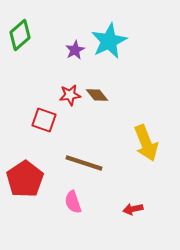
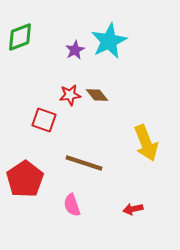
green diamond: moved 2 px down; rotated 20 degrees clockwise
pink semicircle: moved 1 px left, 3 px down
